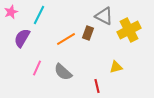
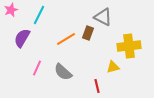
pink star: moved 2 px up
gray triangle: moved 1 px left, 1 px down
yellow cross: moved 16 px down; rotated 20 degrees clockwise
yellow triangle: moved 3 px left
